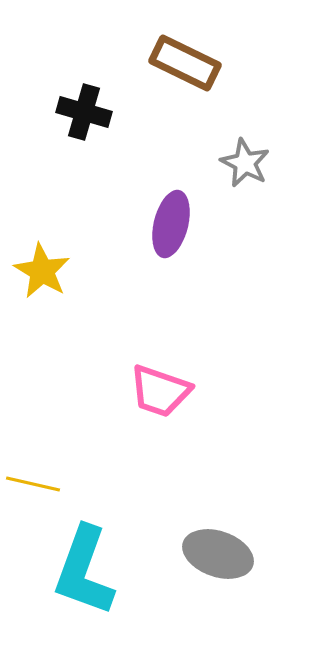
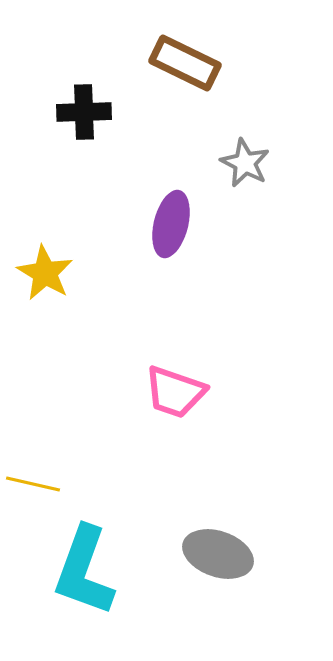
black cross: rotated 18 degrees counterclockwise
yellow star: moved 3 px right, 2 px down
pink trapezoid: moved 15 px right, 1 px down
